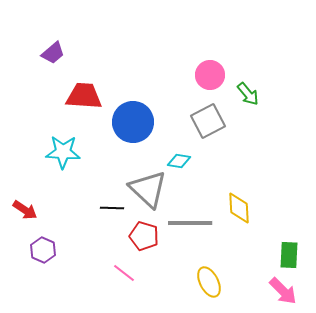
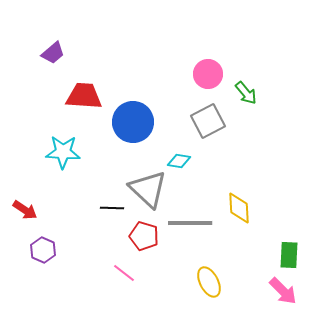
pink circle: moved 2 px left, 1 px up
green arrow: moved 2 px left, 1 px up
